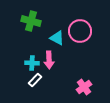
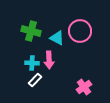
green cross: moved 10 px down
